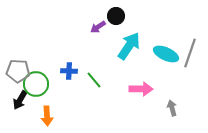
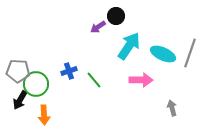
cyan ellipse: moved 3 px left
blue cross: rotated 21 degrees counterclockwise
pink arrow: moved 9 px up
orange arrow: moved 3 px left, 1 px up
